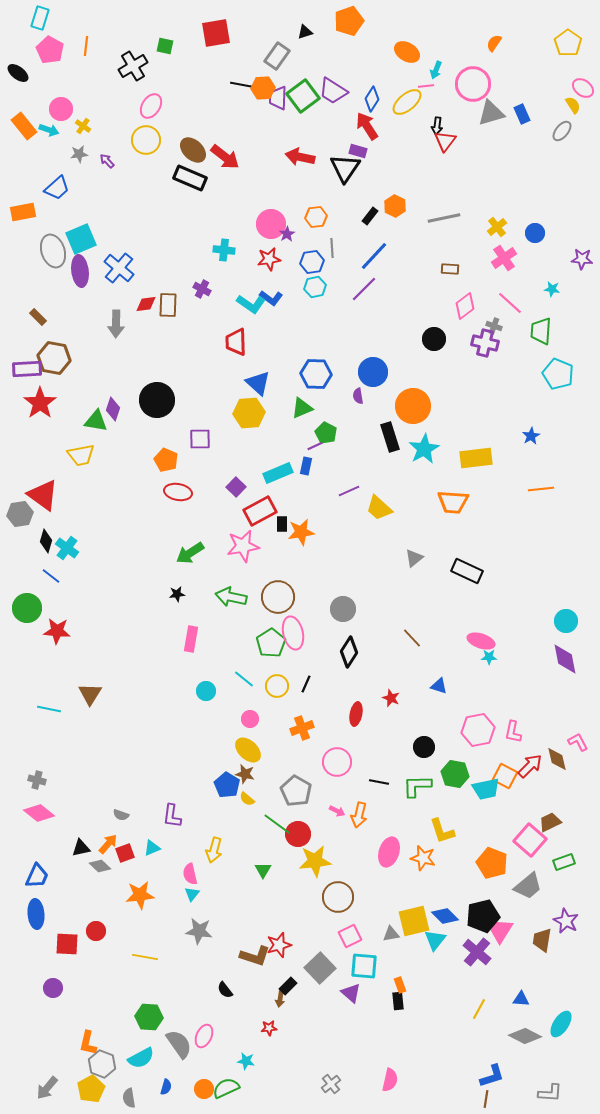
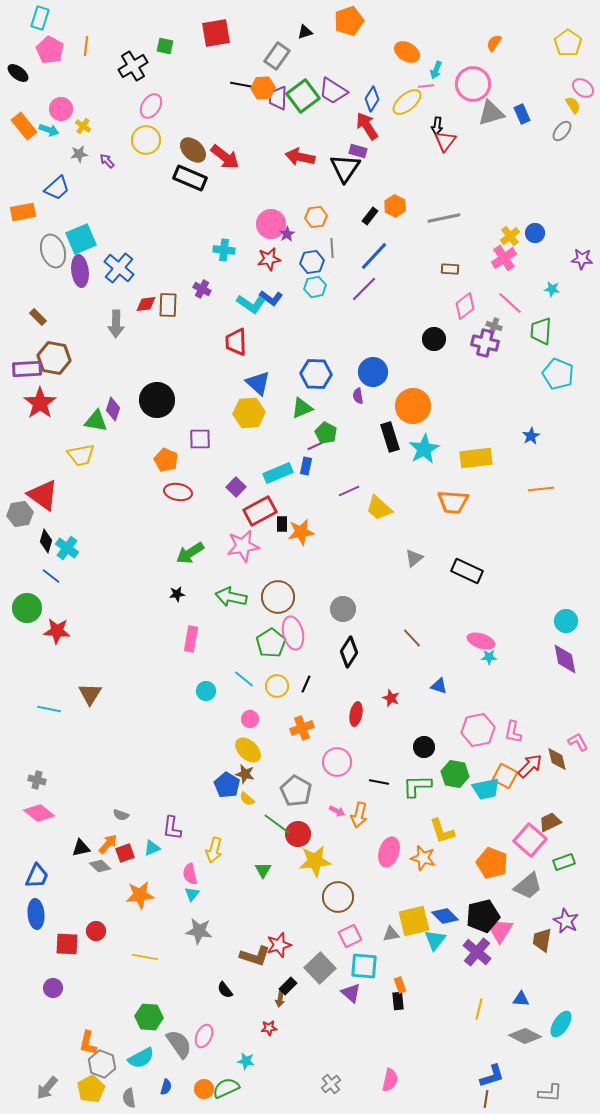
yellow cross at (497, 227): moved 13 px right, 9 px down
purple L-shape at (172, 816): moved 12 px down
yellow line at (479, 1009): rotated 15 degrees counterclockwise
